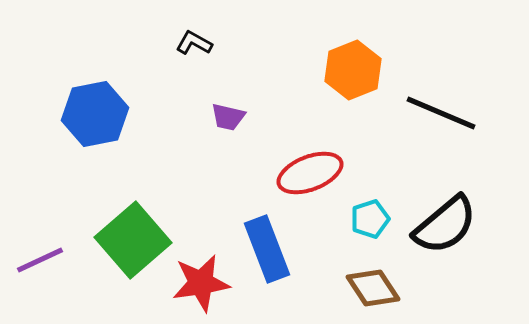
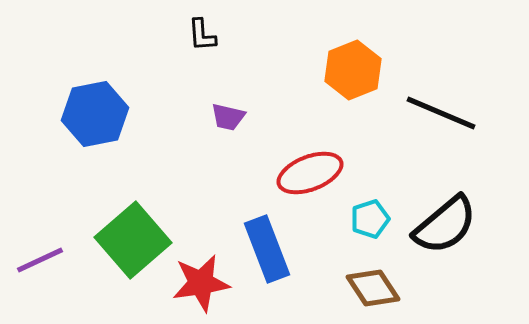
black L-shape: moved 8 px right, 8 px up; rotated 123 degrees counterclockwise
